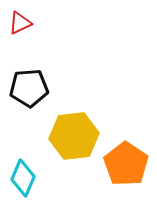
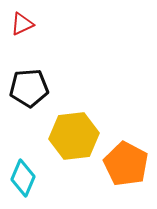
red triangle: moved 2 px right, 1 px down
orange pentagon: rotated 6 degrees counterclockwise
